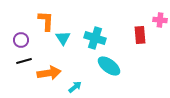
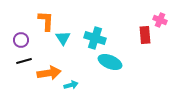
pink cross: rotated 16 degrees clockwise
red rectangle: moved 5 px right
cyan ellipse: moved 1 px right, 4 px up; rotated 15 degrees counterclockwise
cyan arrow: moved 4 px left, 2 px up; rotated 24 degrees clockwise
